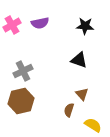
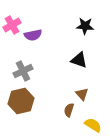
purple semicircle: moved 7 px left, 12 px down
